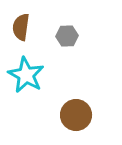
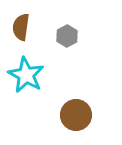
gray hexagon: rotated 25 degrees counterclockwise
